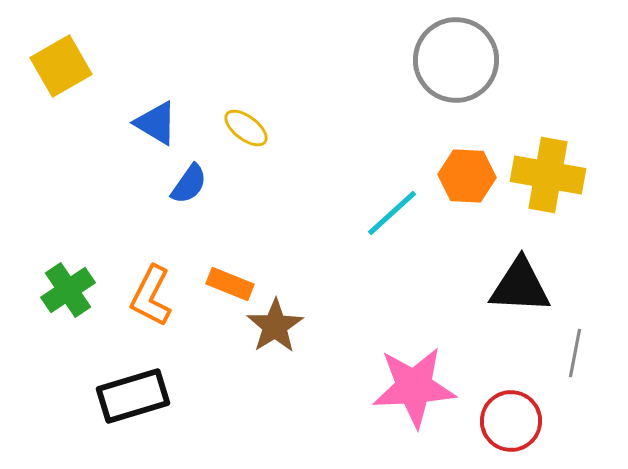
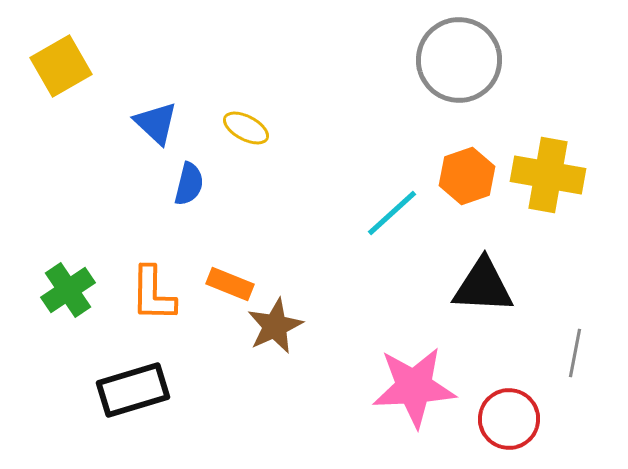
gray circle: moved 3 px right
blue triangle: rotated 12 degrees clockwise
yellow ellipse: rotated 9 degrees counterclockwise
orange hexagon: rotated 22 degrees counterclockwise
blue semicircle: rotated 21 degrees counterclockwise
black triangle: moved 37 px left
orange L-shape: moved 2 px right, 2 px up; rotated 26 degrees counterclockwise
brown star: rotated 8 degrees clockwise
black rectangle: moved 6 px up
red circle: moved 2 px left, 2 px up
